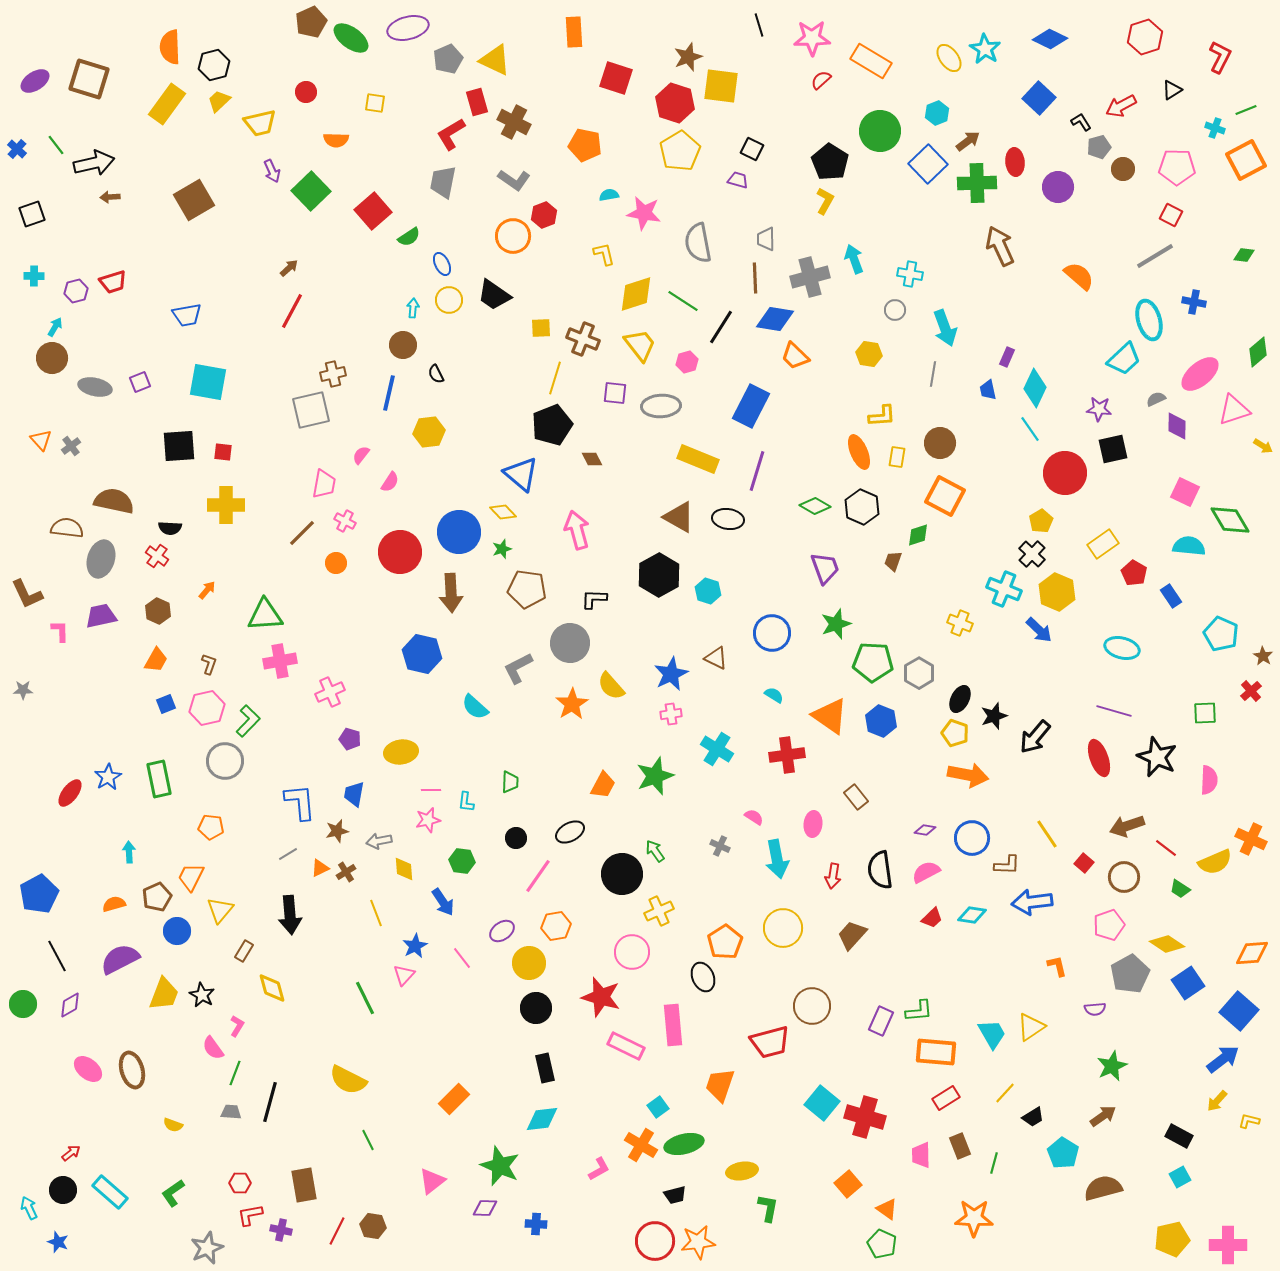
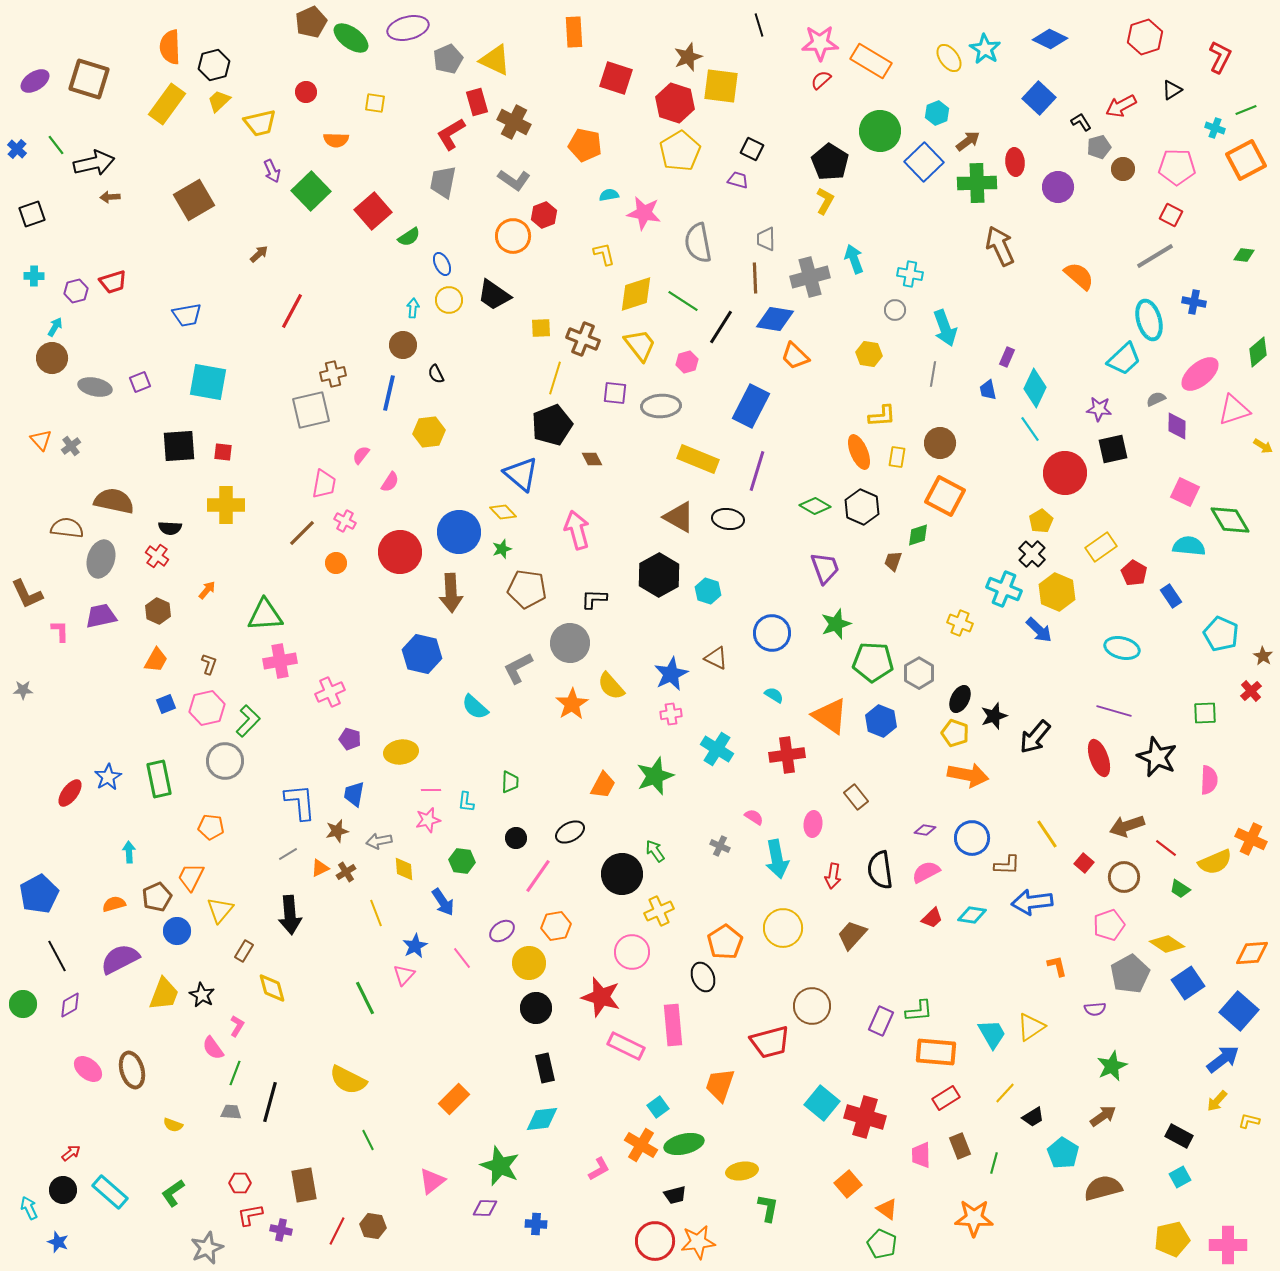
pink star at (812, 38): moved 8 px right, 5 px down
blue square at (928, 164): moved 4 px left, 2 px up
brown arrow at (289, 268): moved 30 px left, 14 px up
yellow rectangle at (1103, 544): moved 2 px left, 3 px down
